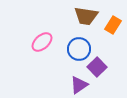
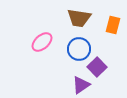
brown trapezoid: moved 7 px left, 2 px down
orange rectangle: rotated 18 degrees counterclockwise
purple triangle: moved 2 px right
